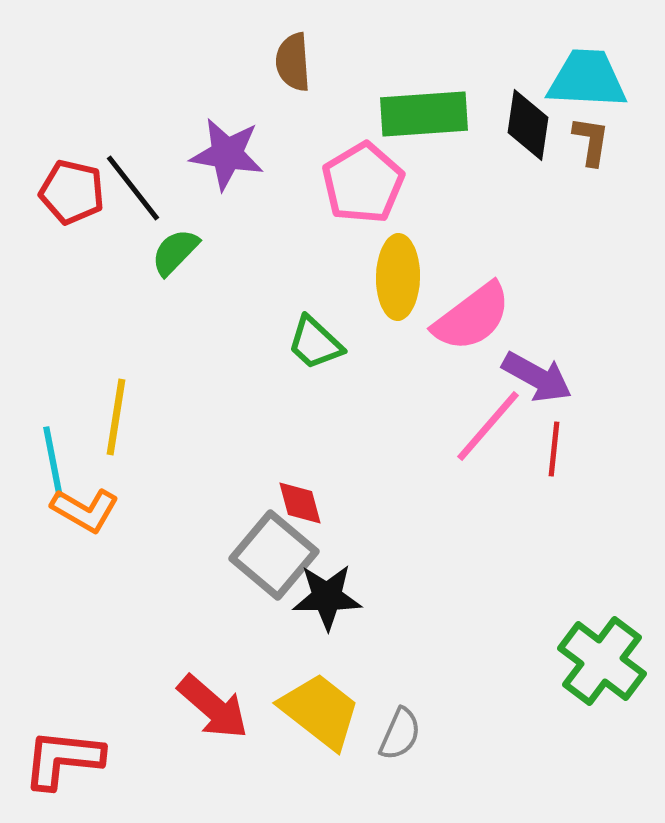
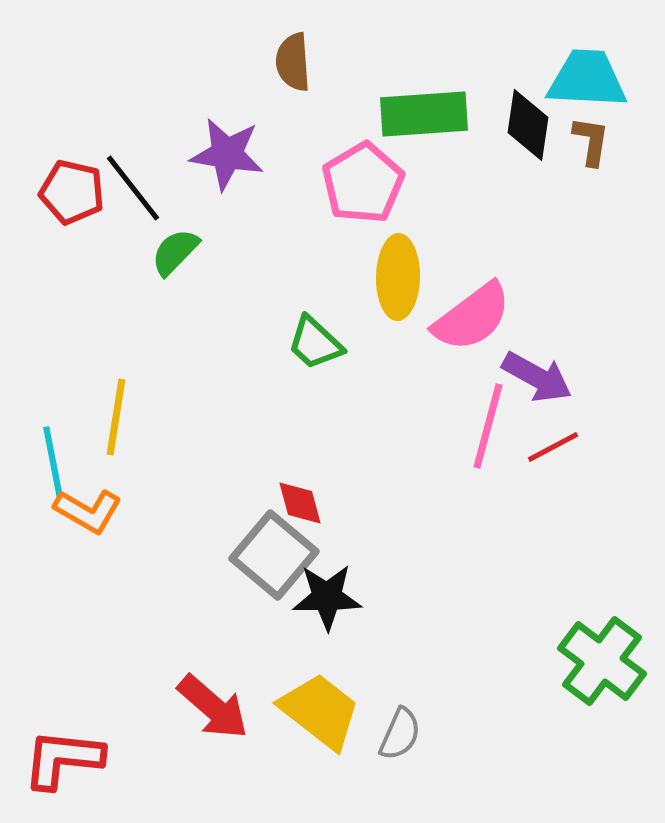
pink line: rotated 26 degrees counterclockwise
red line: moved 1 px left, 2 px up; rotated 56 degrees clockwise
orange L-shape: moved 3 px right, 1 px down
